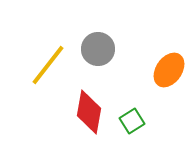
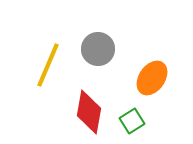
yellow line: rotated 15 degrees counterclockwise
orange ellipse: moved 17 px left, 8 px down
